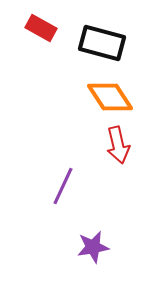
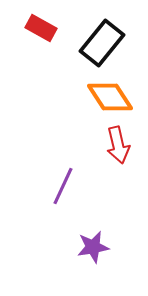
black rectangle: rotated 66 degrees counterclockwise
